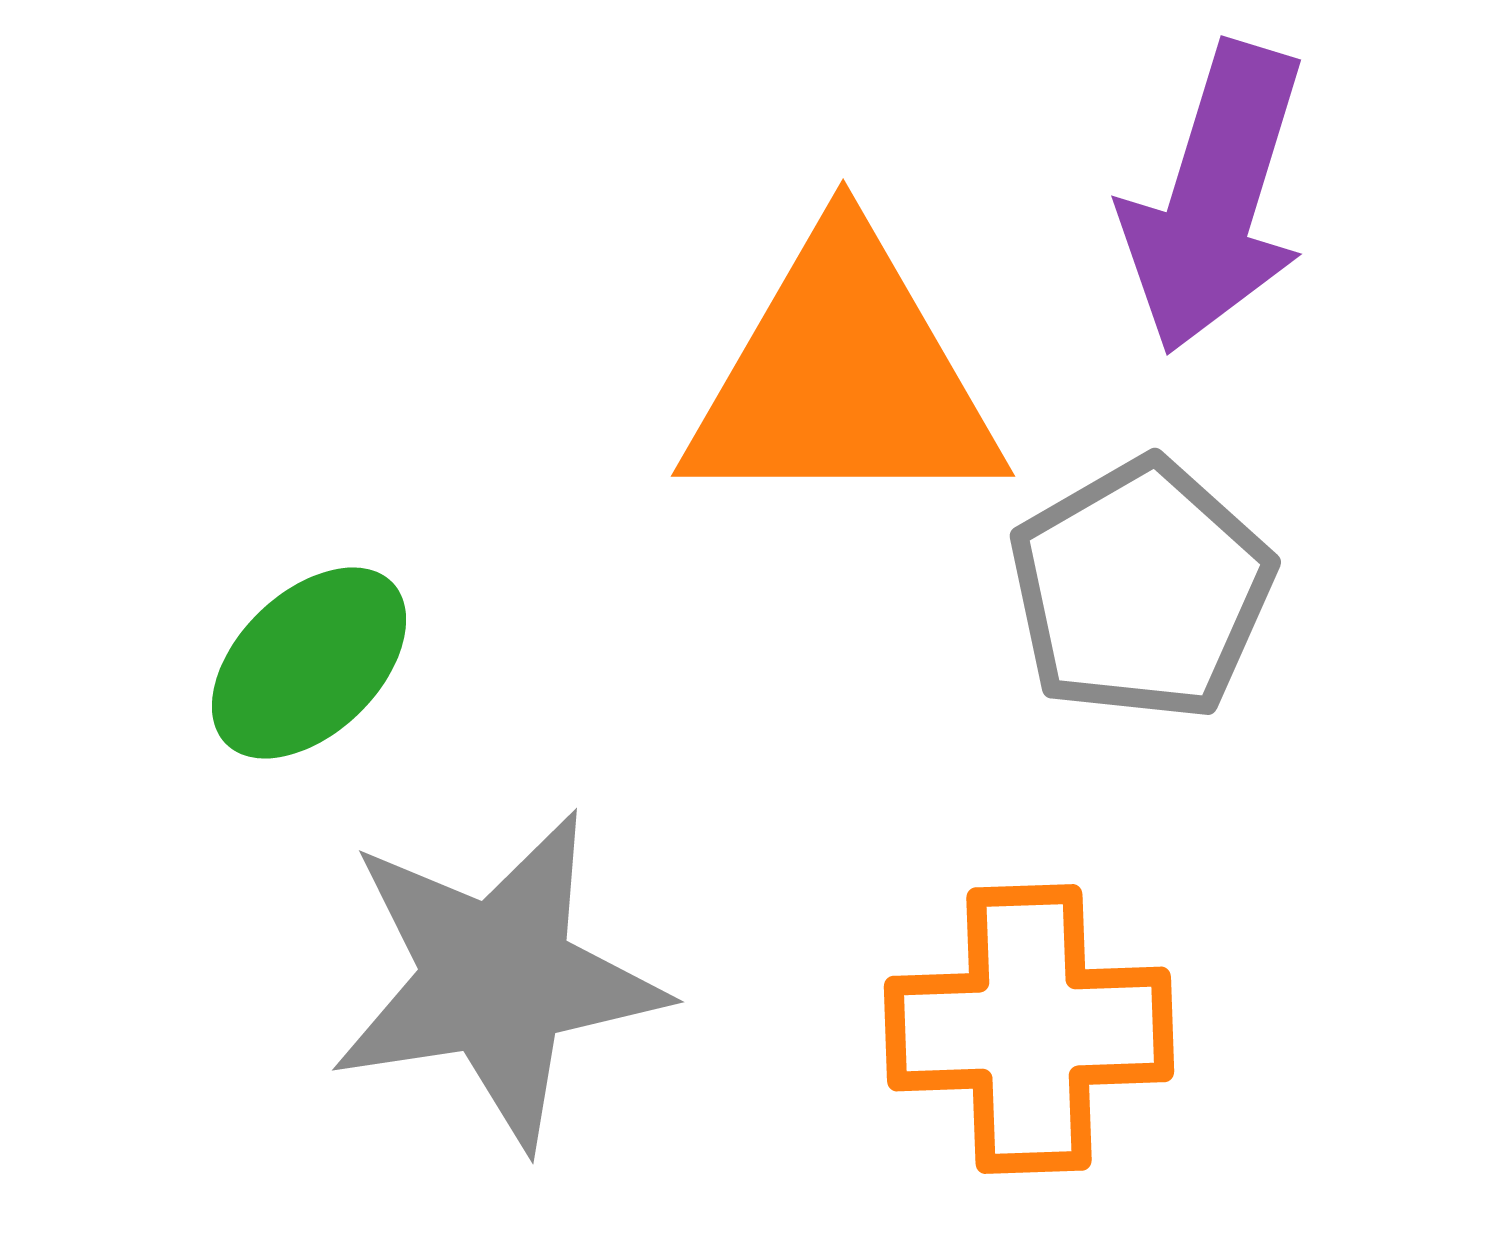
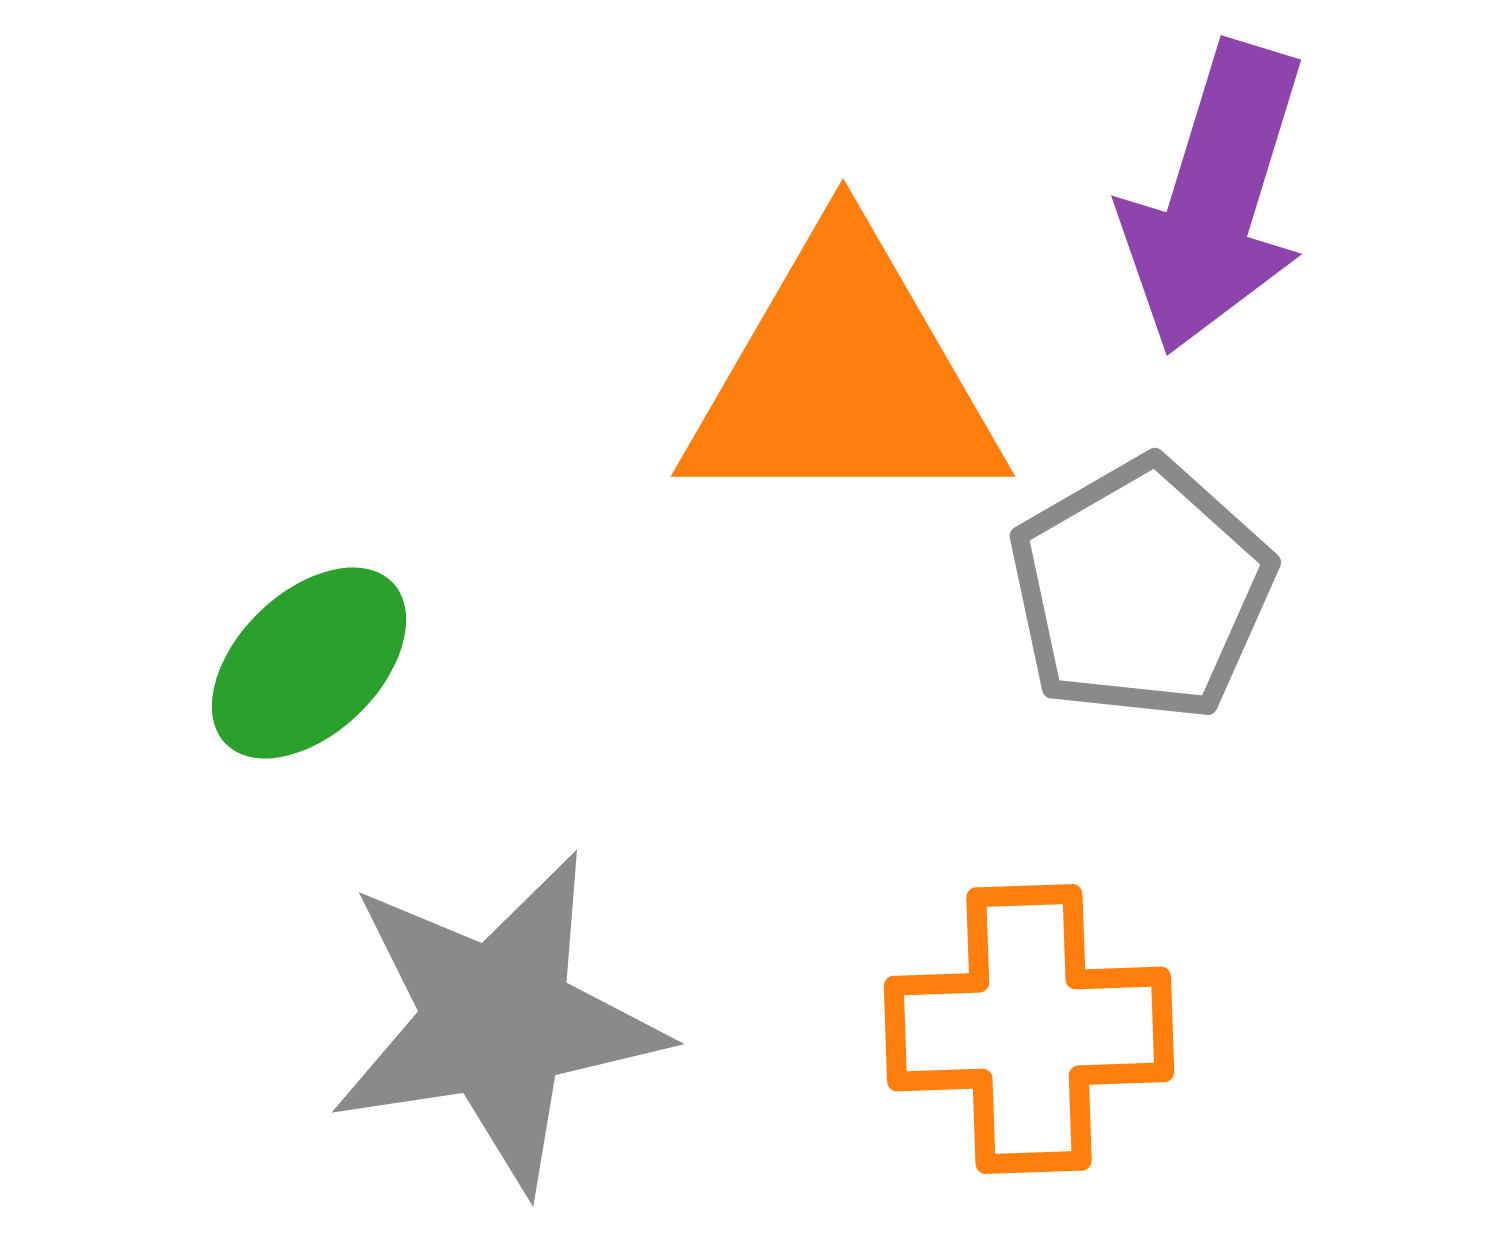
gray star: moved 42 px down
